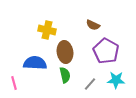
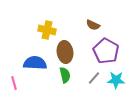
gray line: moved 4 px right, 6 px up
